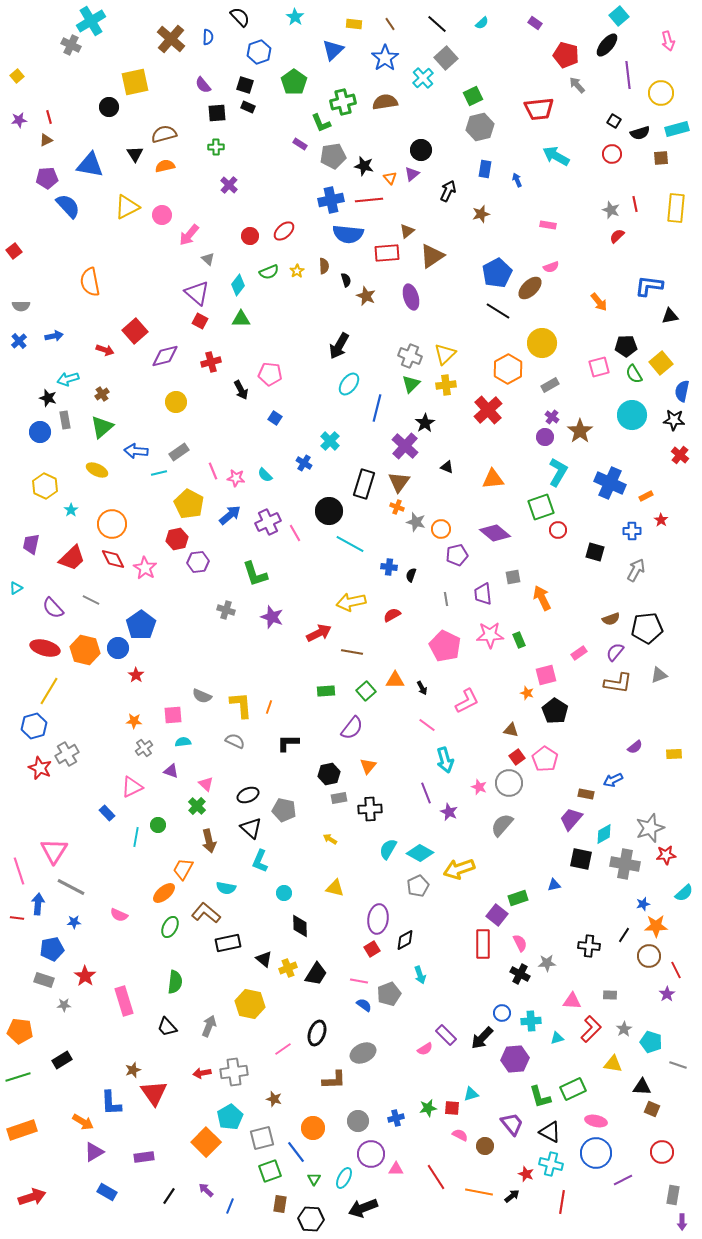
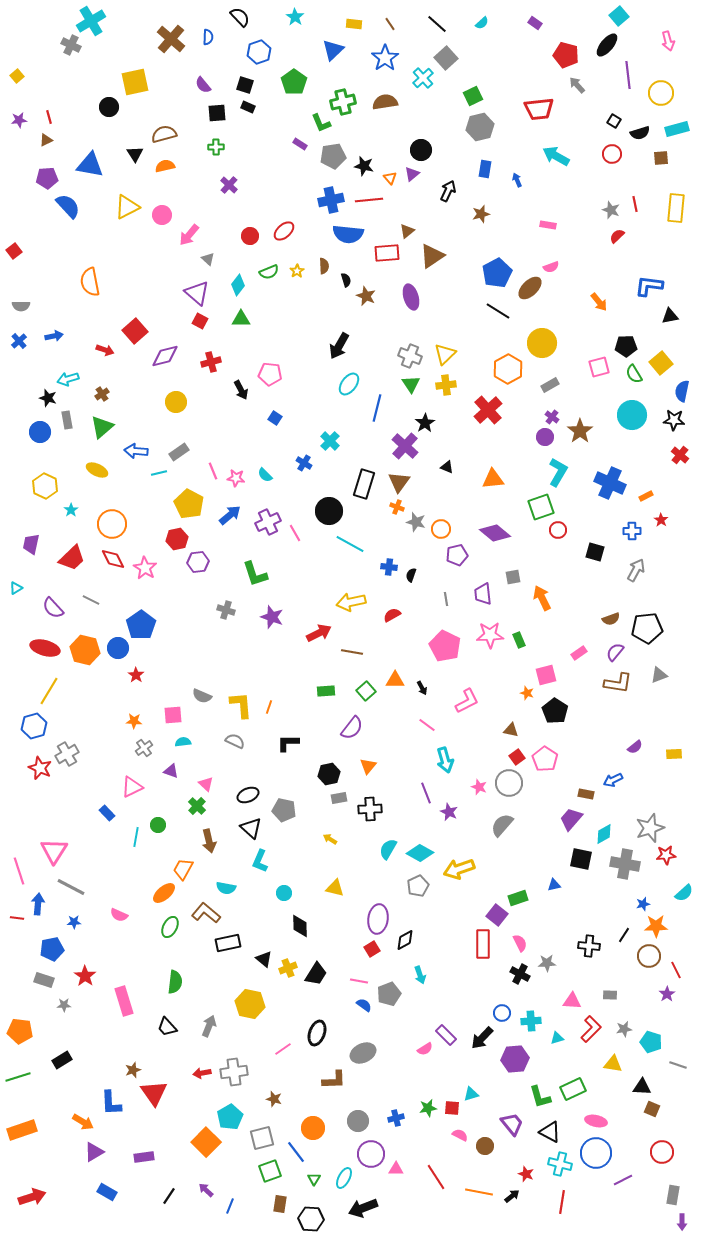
green triangle at (411, 384): rotated 18 degrees counterclockwise
gray rectangle at (65, 420): moved 2 px right
gray star at (624, 1029): rotated 21 degrees clockwise
cyan cross at (551, 1164): moved 9 px right
